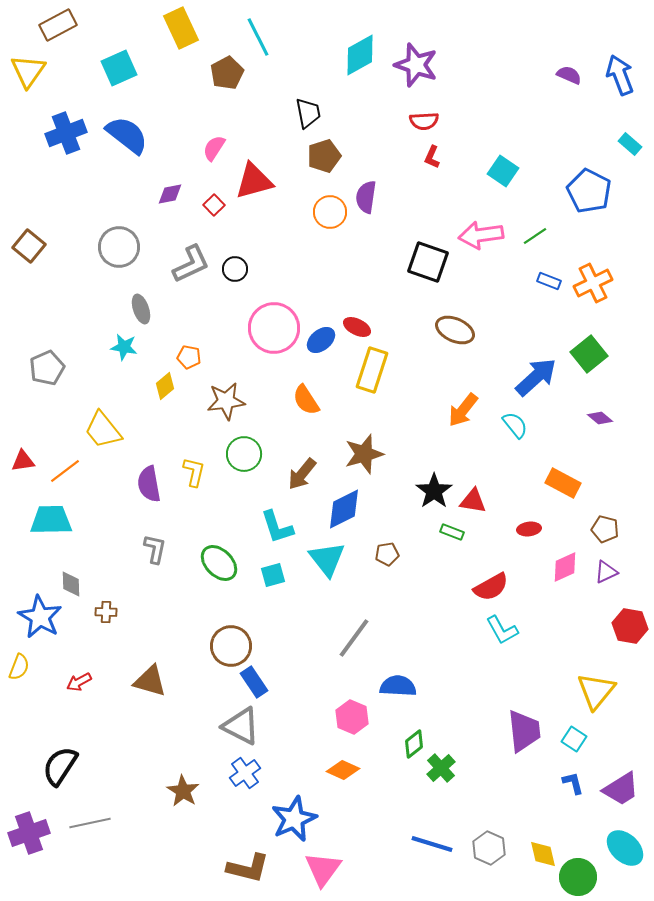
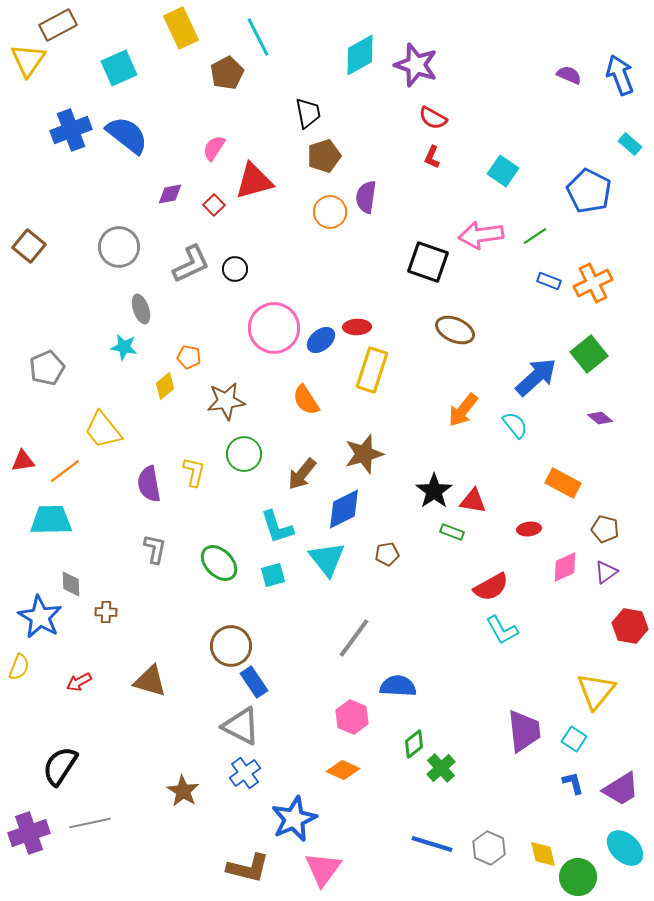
yellow triangle at (28, 71): moved 11 px up
red semicircle at (424, 121): moved 9 px right, 3 px up; rotated 32 degrees clockwise
blue cross at (66, 133): moved 5 px right, 3 px up
red ellipse at (357, 327): rotated 28 degrees counterclockwise
purple triangle at (606, 572): rotated 10 degrees counterclockwise
